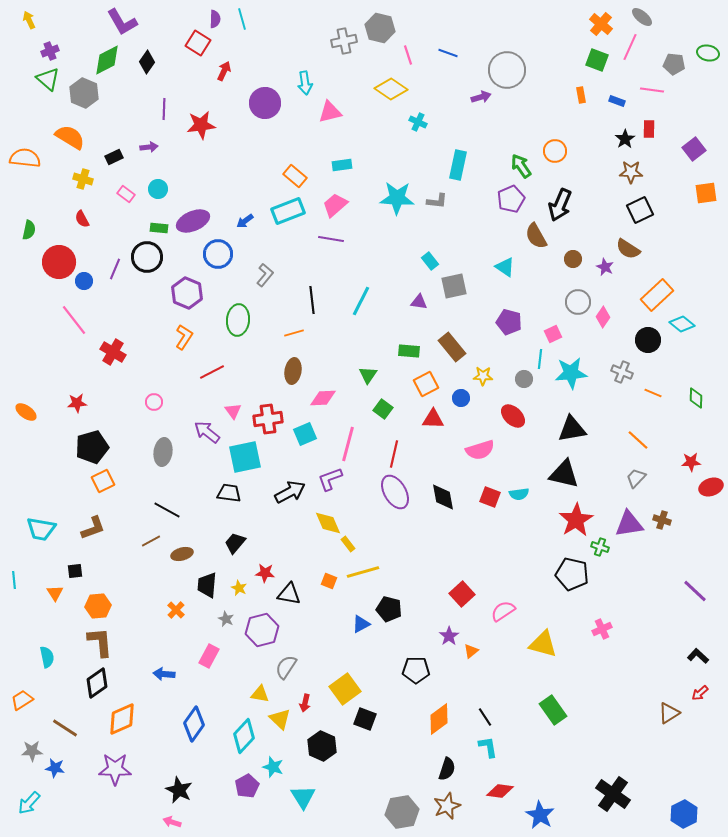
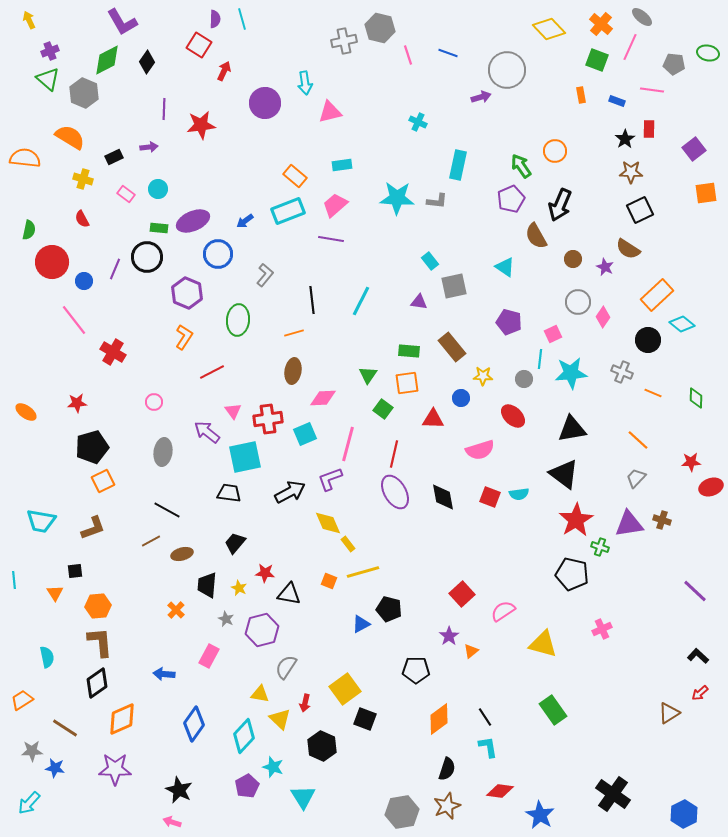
red square at (198, 43): moved 1 px right, 2 px down
yellow diamond at (391, 89): moved 158 px right, 60 px up; rotated 12 degrees clockwise
red circle at (59, 262): moved 7 px left
orange square at (426, 384): moved 19 px left, 1 px up; rotated 20 degrees clockwise
black triangle at (564, 474): rotated 24 degrees clockwise
cyan trapezoid at (41, 529): moved 8 px up
